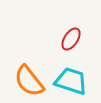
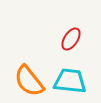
cyan trapezoid: moved 1 px left; rotated 12 degrees counterclockwise
